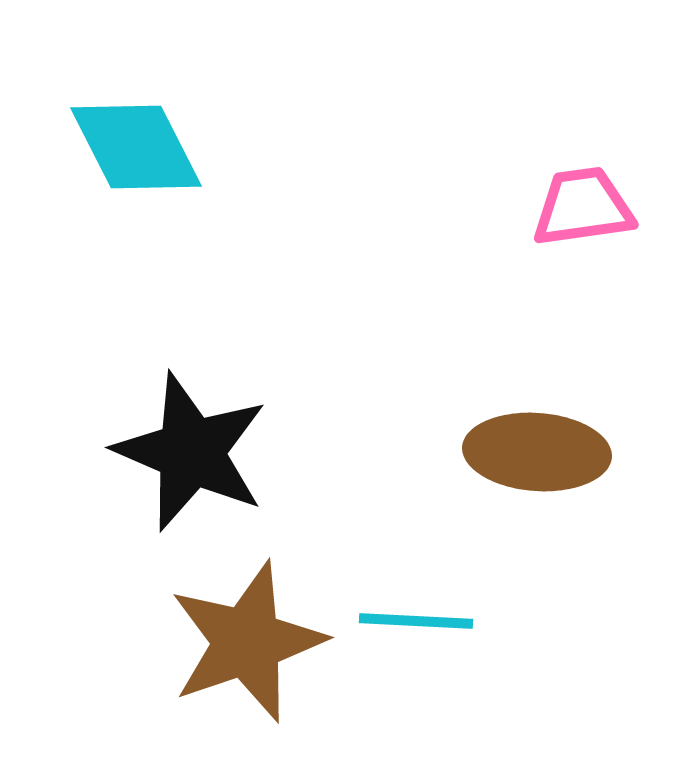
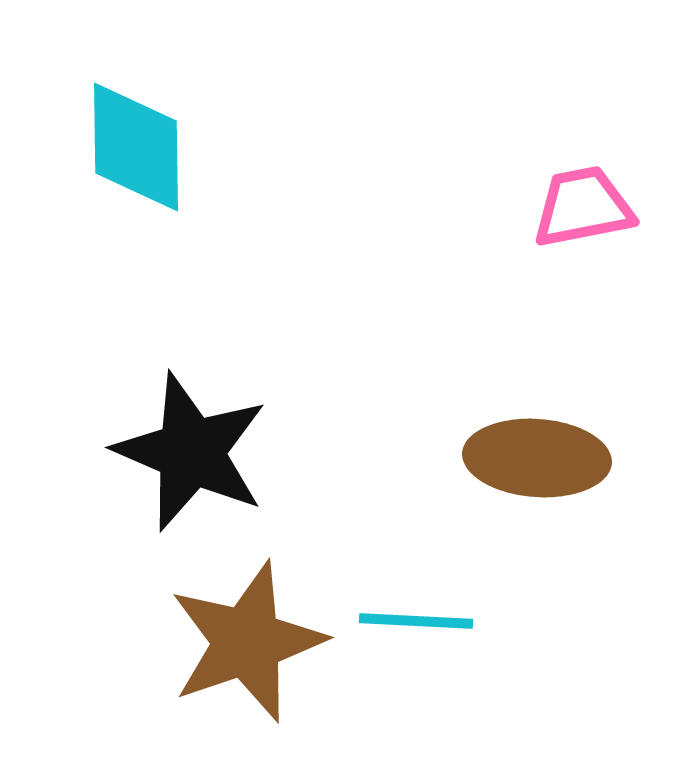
cyan diamond: rotated 26 degrees clockwise
pink trapezoid: rotated 3 degrees counterclockwise
brown ellipse: moved 6 px down
